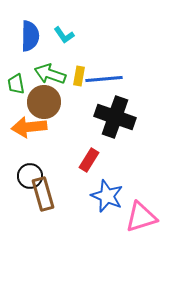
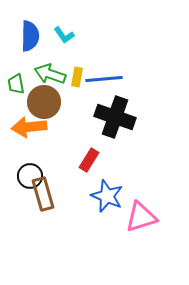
yellow rectangle: moved 2 px left, 1 px down
